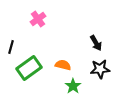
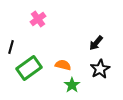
black arrow: rotated 70 degrees clockwise
black star: rotated 24 degrees counterclockwise
green star: moved 1 px left, 1 px up
